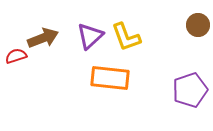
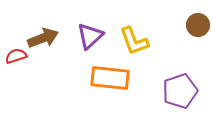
yellow L-shape: moved 8 px right, 4 px down
purple pentagon: moved 10 px left, 1 px down
